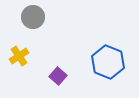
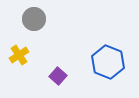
gray circle: moved 1 px right, 2 px down
yellow cross: moved 1 px up
